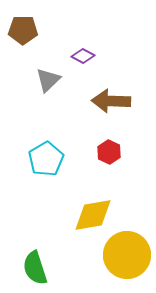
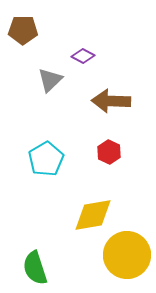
gray triangle: moved 2 px right
